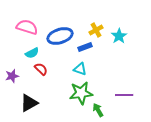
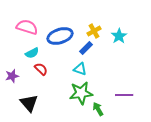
yellow cross: moved 2 px left, 1 px down
blue rectangle: moved 1 px right, 1 px down; rotated 24 degrees counterclockwise
black triangle: rotated 42 degrees counterclockwise
green arrow: moved 1 px up
